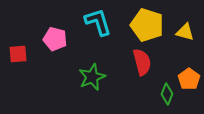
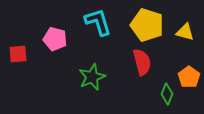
orange pentagon: moved 2 px up
